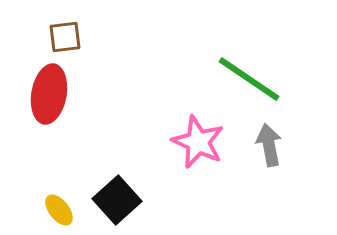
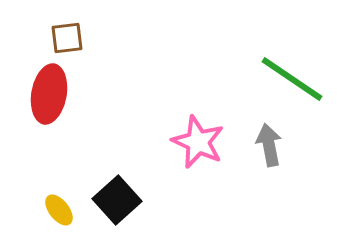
brown square: moved 2 px right, 1 px down
green line: moved 43 px right
